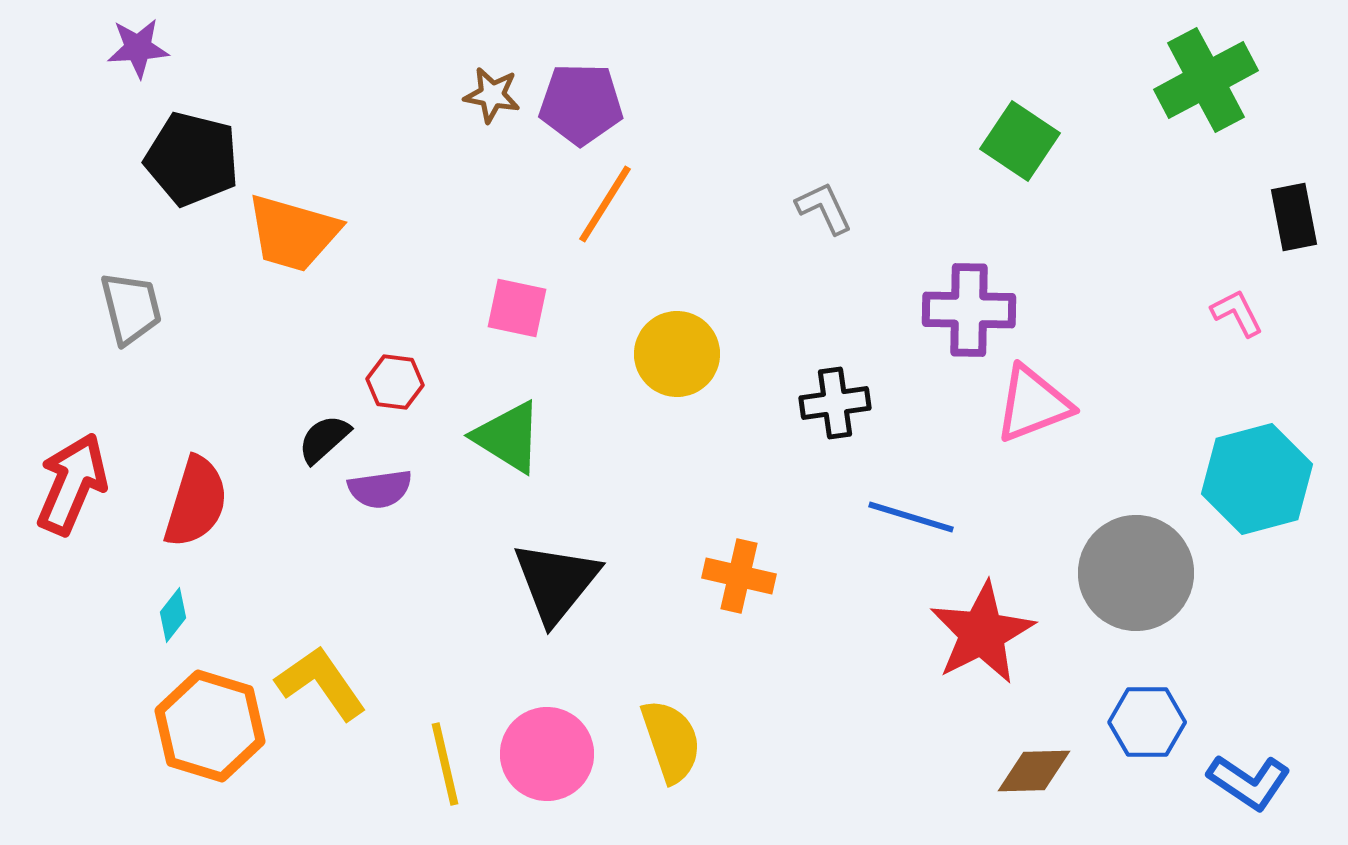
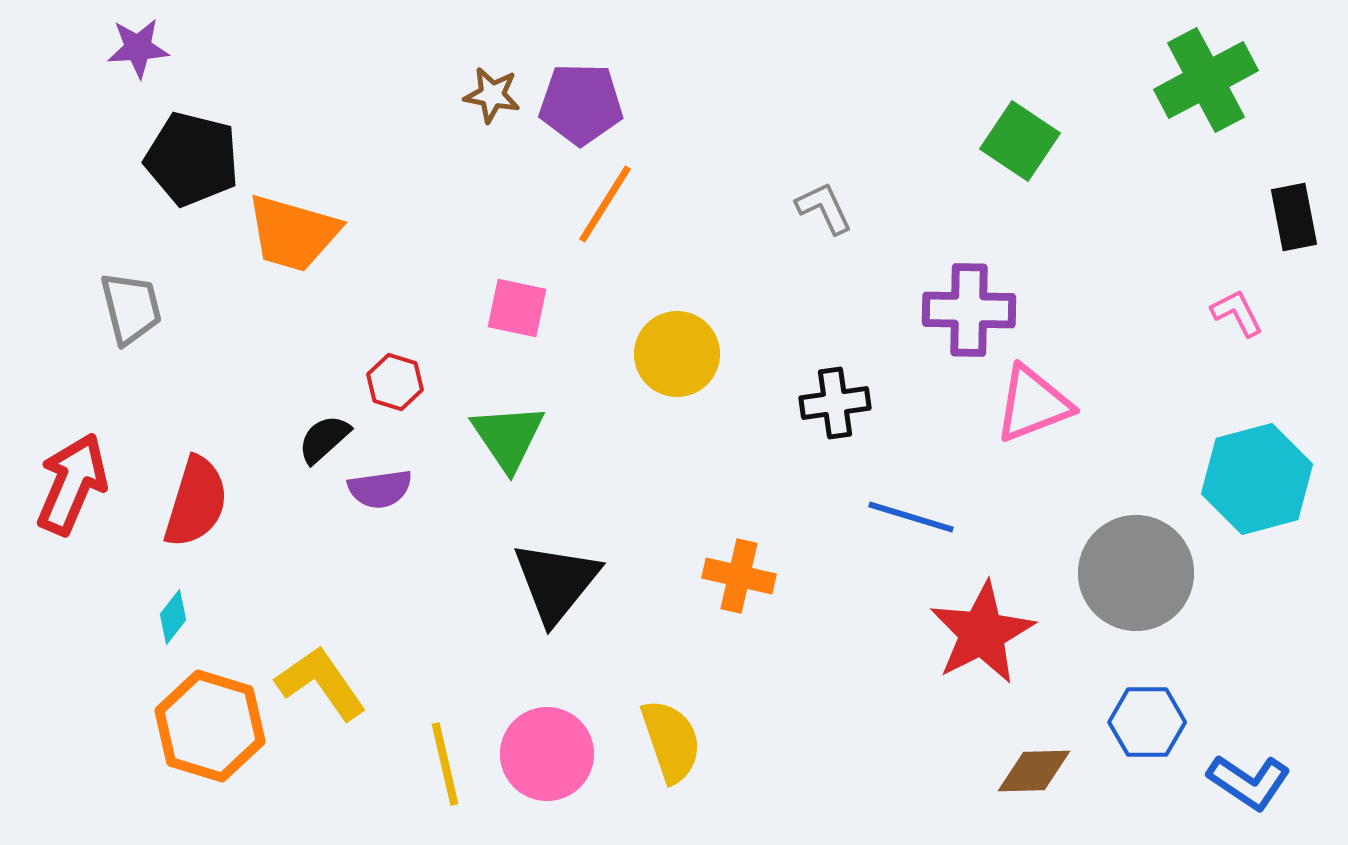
red hexagon: rotated 10 degrees clockwise
green triangle: rotated 24 degrees clockwise
cyan diamond: moved 2 px down
